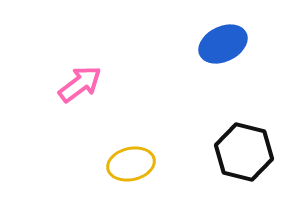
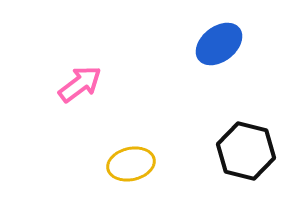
blue ellipse: moved 4 px left; rotated 12 degrees counterclockwise
black hexagon: moved 2 px right, 1 px up
